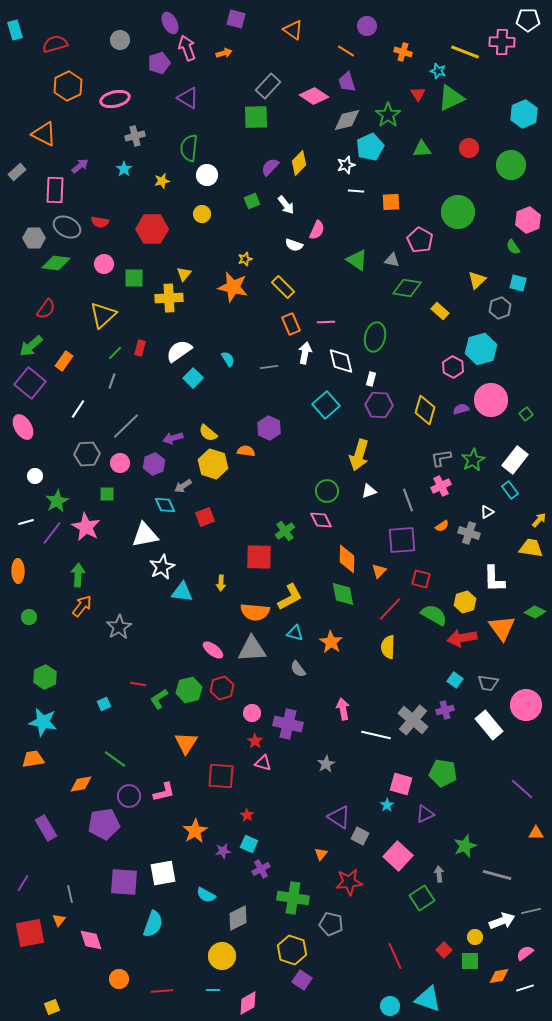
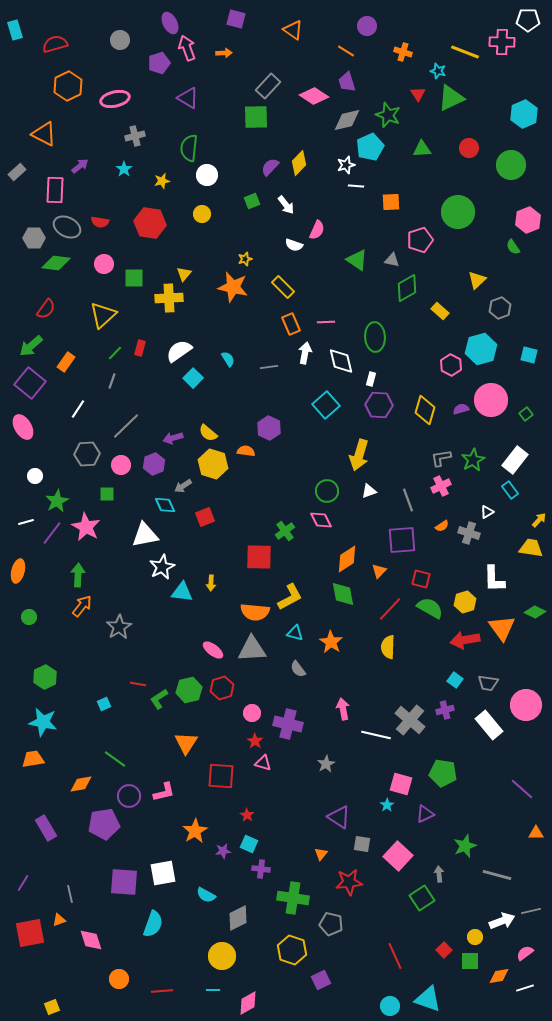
orange arrow at (224, 53): rotated 14 degrees clockwise
green star at (388, 115): rotated 15 degrees counterclockwise
white line at (356, 191): moved 5 px up
red hexagon at (152, 229): moved 2 px left, 6 px up; rotated 8 degrees clockwise
pink pentagon at (420, 240): rotated 25 degrees clockwise
cyan square at (518, 283): moved 11 px right, 72 px down
green diamond at (407, 288): rotated 40 degrees counterclockwise
green ellipse at (375, 337): rotated 16 degrees counterclockwise
orange rectangle at (64, 361): moved 2 px right, 1 px down
pink hexagon at (453, 367): moved 2 px left, 2 px up
pink circle at (120, 463): moved 1 px right, 2 px down
orange diamond at (347, 559): rotated 56 degrees clockwise
orange ellipse at (18, 571): rotated 15 degrees clockwise
yellow arrow at (221, 583): moved 10 px left
green semicircle at (434, 615): moved 4 px left, 7 px up
red arrow at (462, 638): moved 3 px right, 2 px down
gray cross at (413, 720): moved 3 px left
gray square at (360, 836): moved 2 px right, 8 px down; rotated 18 degrees counterclockwise
purple cross at (261, 869): rotated 36 degrees clockwise
orange triangle at (59, 920): rotated 32 degrees clockwise
purple square at (302, 980): moved 19 px right; rotated 30 degrees clockwise
